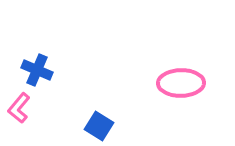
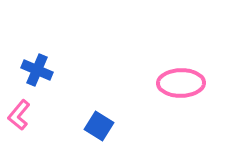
pink L-shape: moved 7 px down
